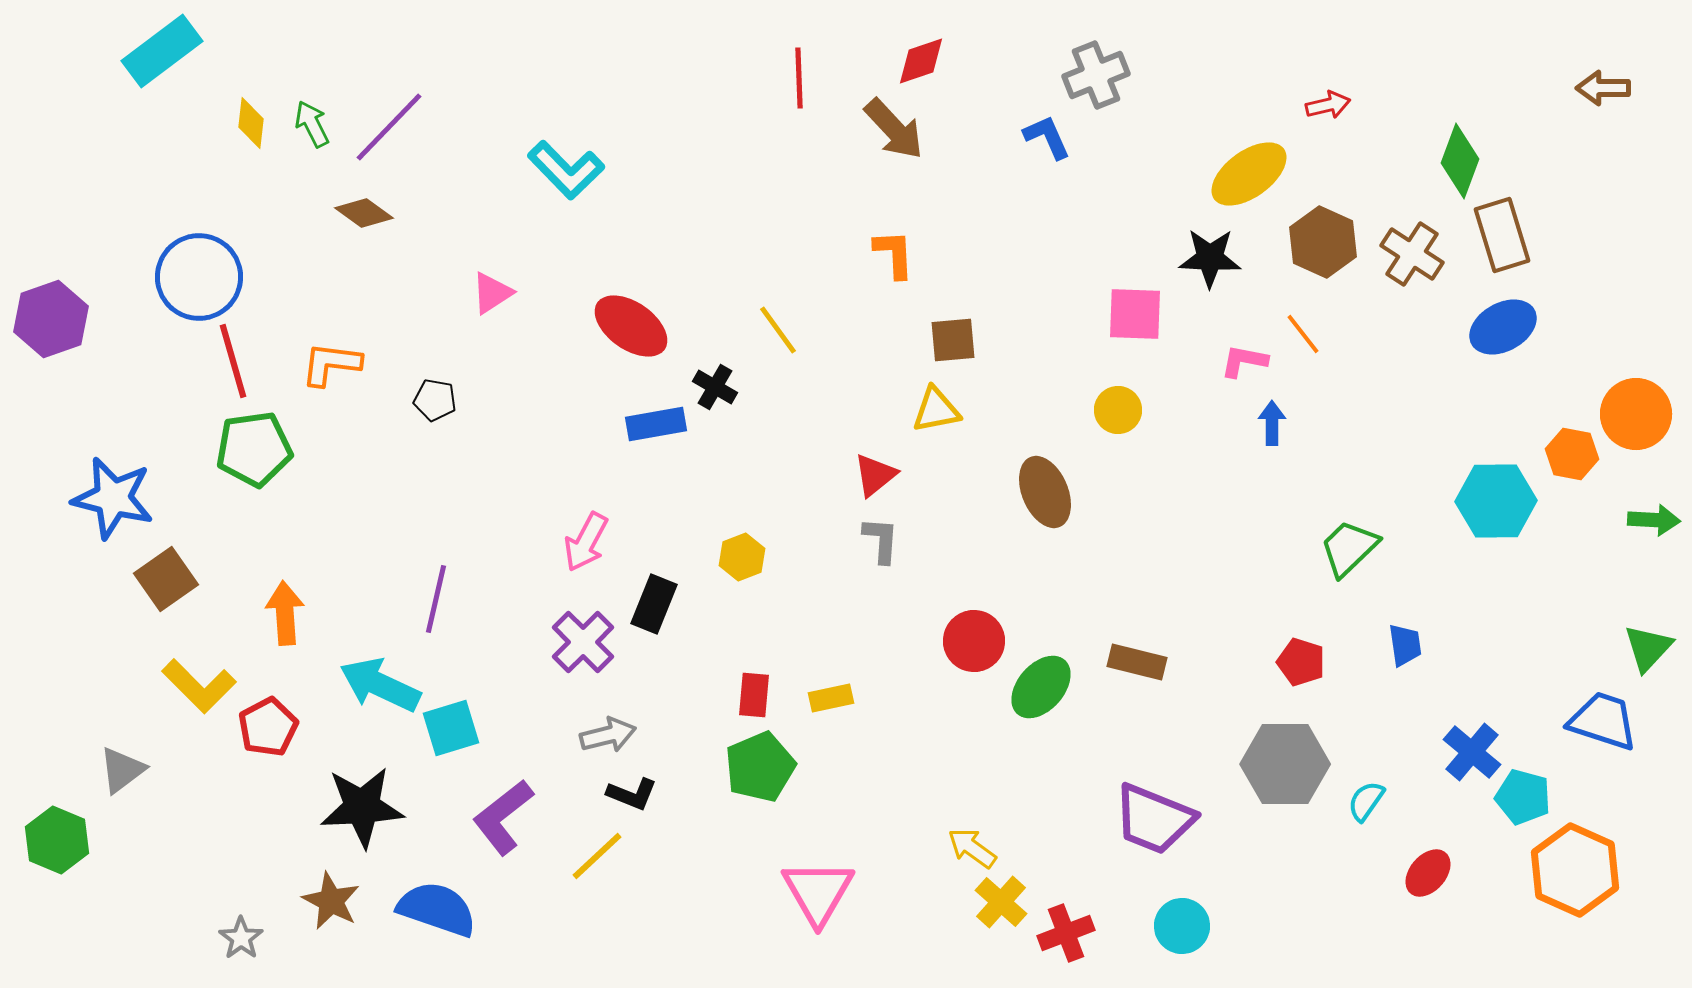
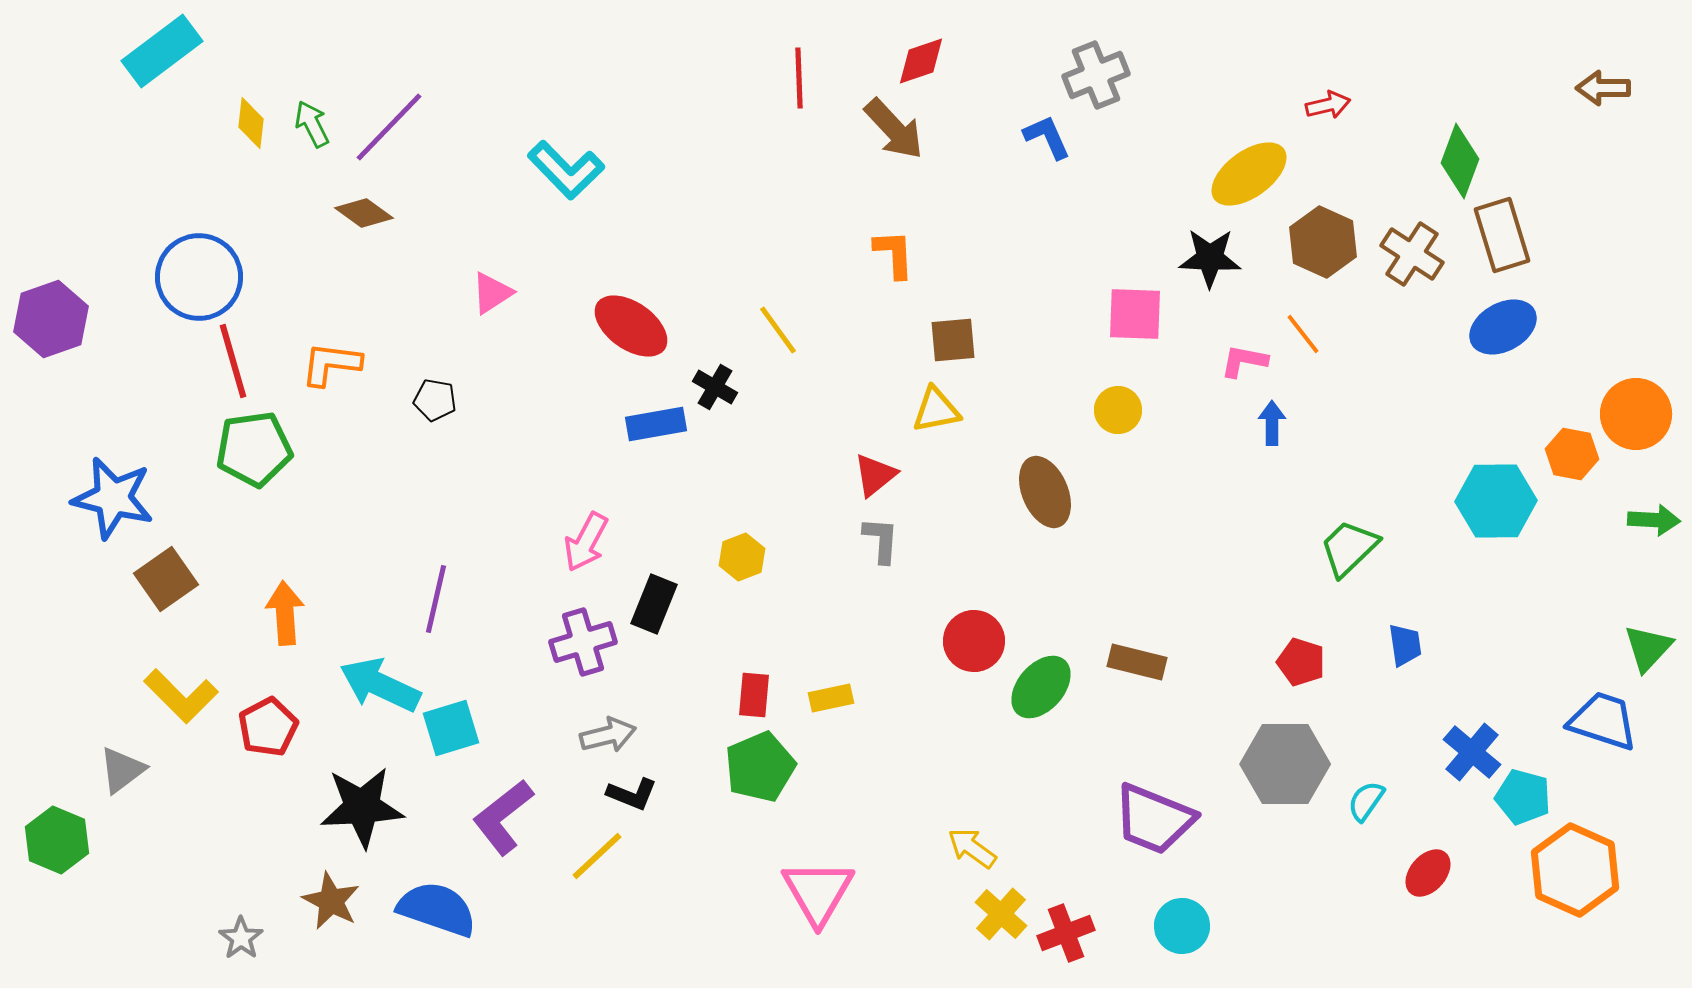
purple cross at (583, 642): rotated 28 degrees clockwise
yellow L-shape at (199, 686): moved 18 px left, 10 px down
yellow cross at (1001, 902): moved 12 px down
